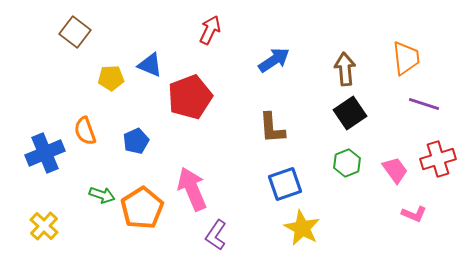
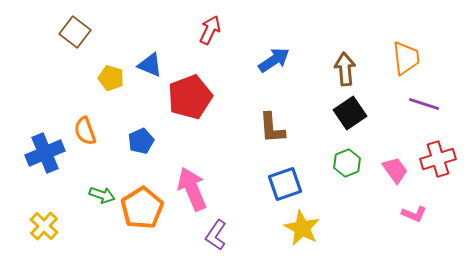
yellow pentagon: rotated 20 degrees clockwise
blue pentagon: moved 5 px right
